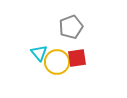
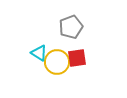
cyan triangle: rotated 18 degrees counterclockwise
